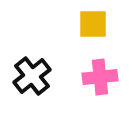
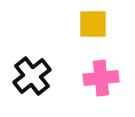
pink cross: moved 1 px right, 1 px down
